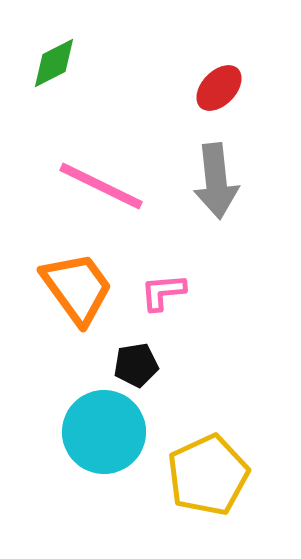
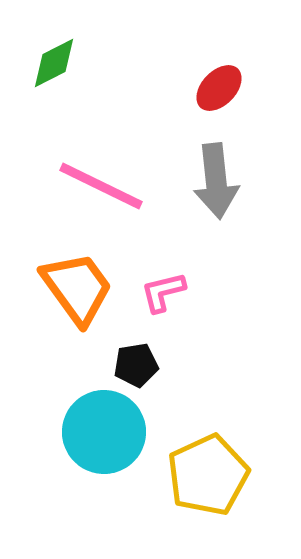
pink L-shape: rotated 9 degrees counterclockwise
